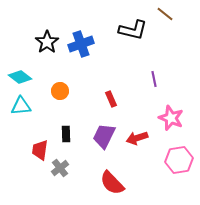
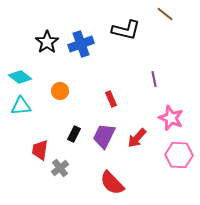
black L-shape: moved 7 px left
black rectangle: moved 8 px right; rotated 28 degrees clockwise
red arrow: rotated 30 degrees counterclockwise
pink hexagon: moved 5 px up; rotated 12 degrees clockwise
